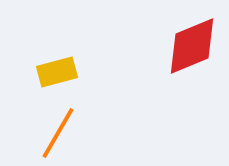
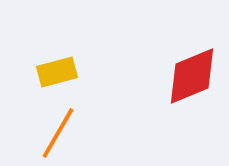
red diamond: moved 30 px down
